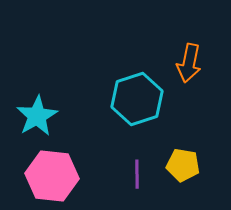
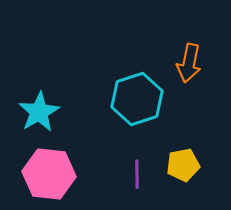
cyan star: moved 2 px right, 4 px up
yellow pentagon: rotated 20 degrees counterclockwise
pink hexagon: moved 3 px left, 2 px up
